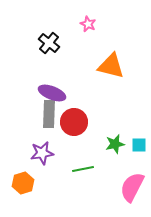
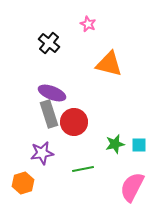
orange triangle: moved 2 px left, 2 px up
gray rectangle: rotated 20 degrees counterclockwise
